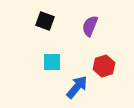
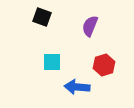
black square: moved 3 px left, 4 px up
red hexagon: moved 1 px up
blue arrow: rotated 125 degrees counterclockwise
